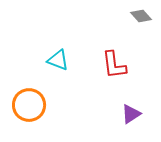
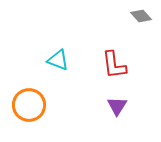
purple triangle: moved 14 px left, 8 px up; rotated 25 degrees counterclockwise
